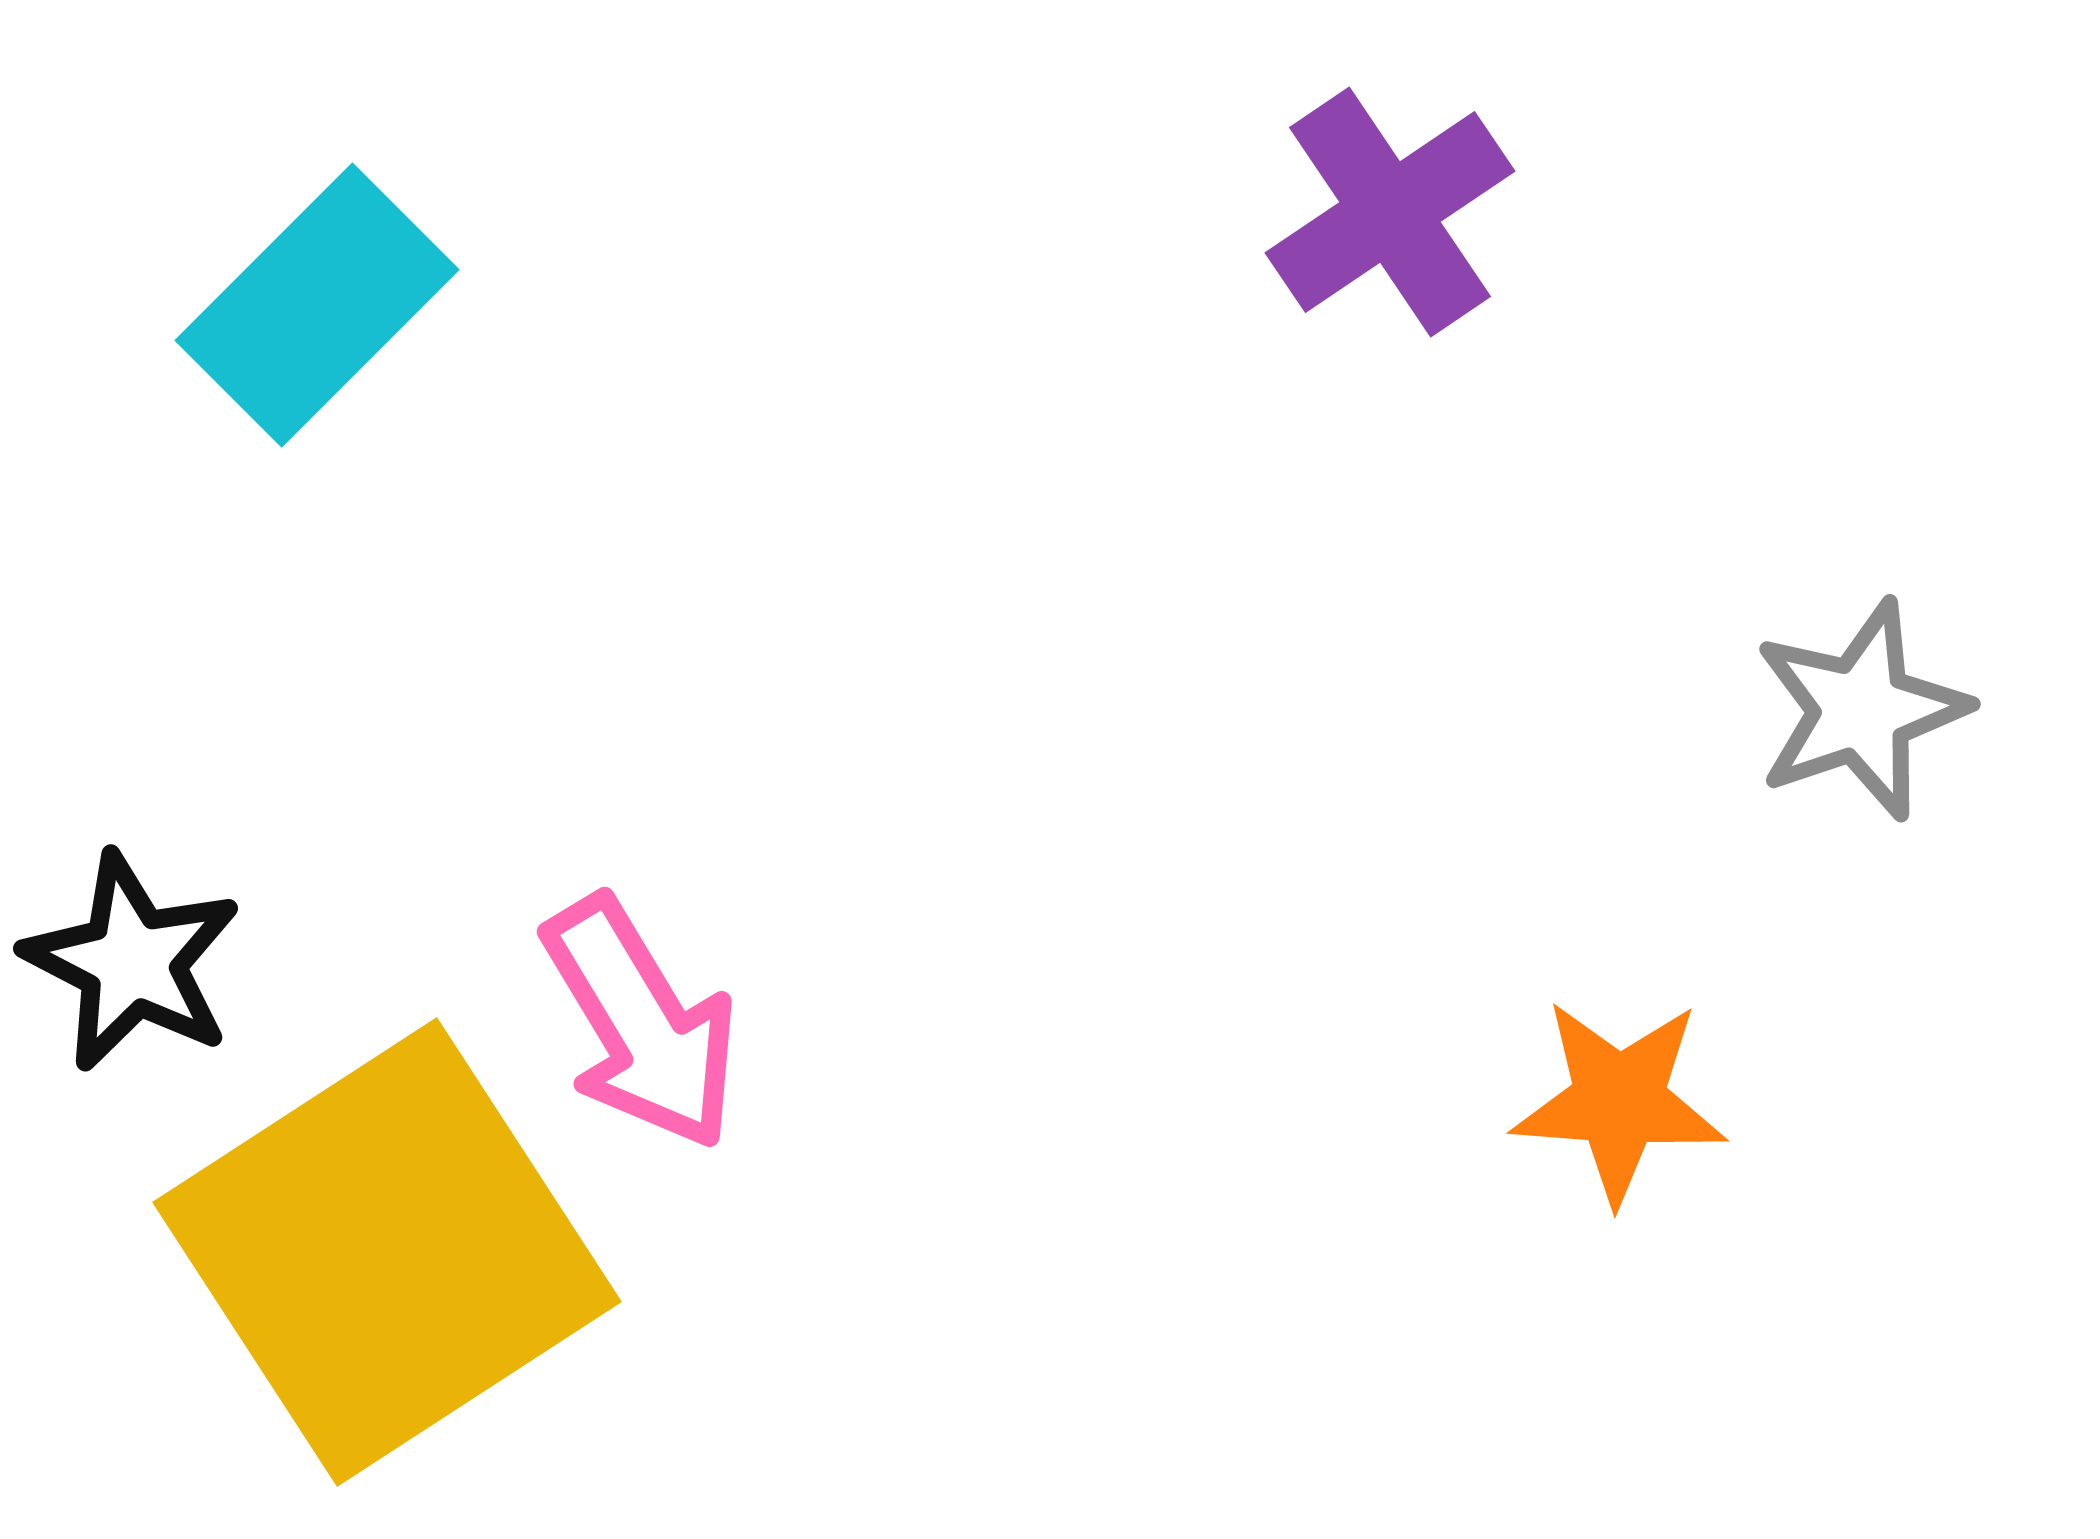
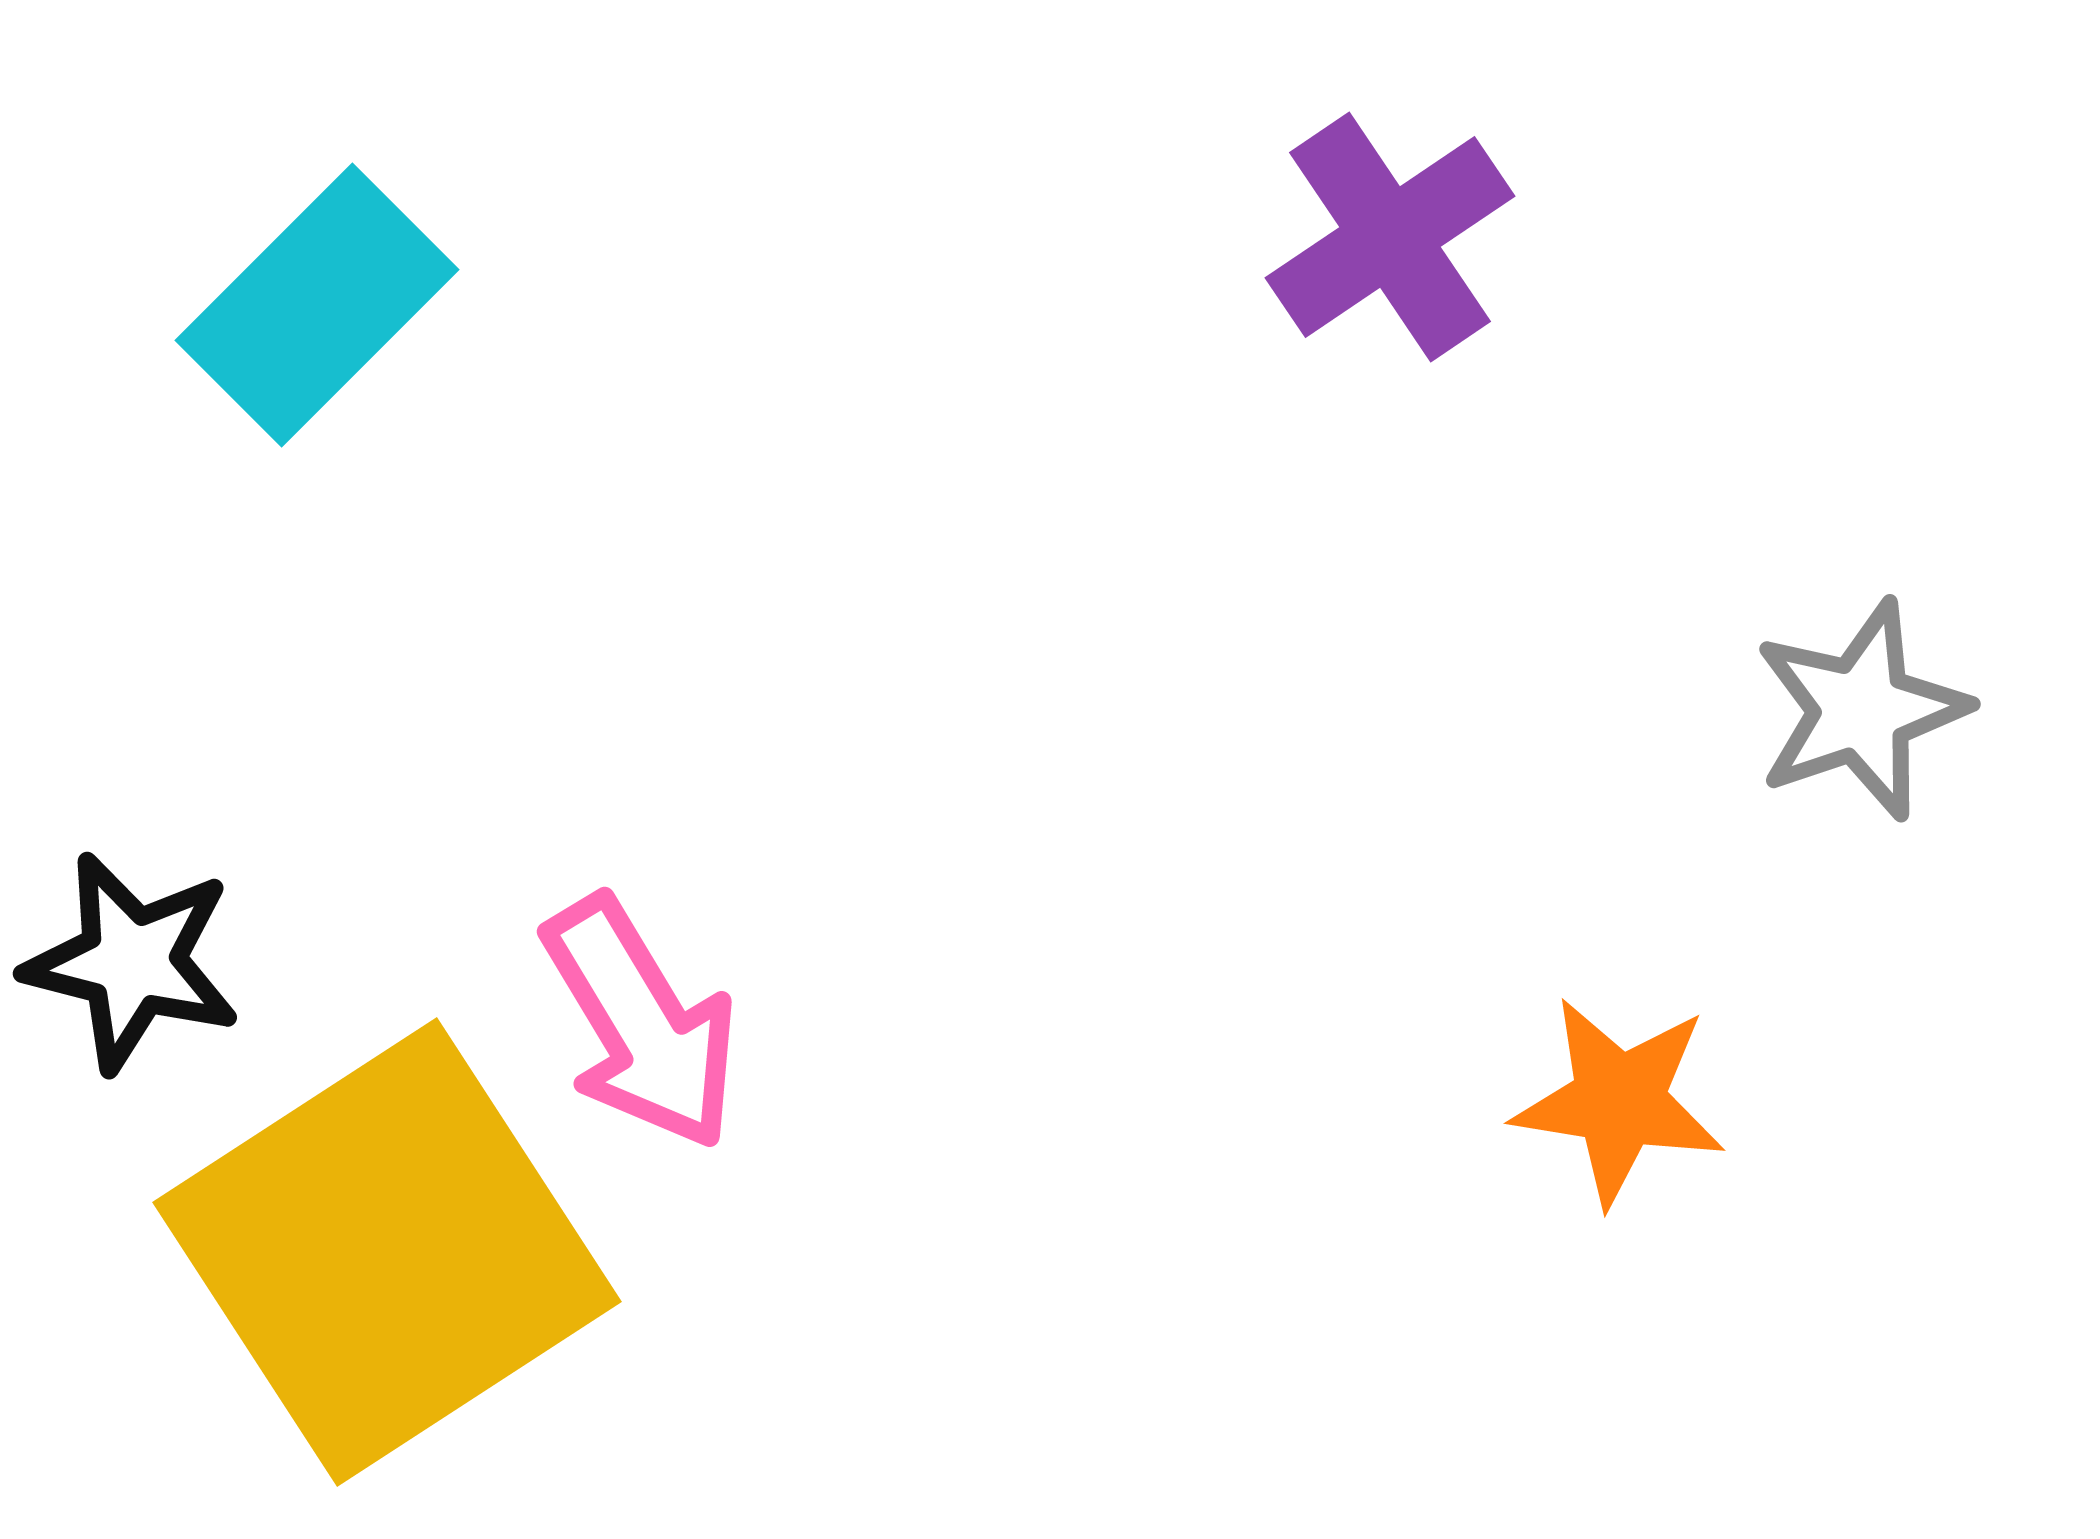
purple cross: moved 25 px down
black star: rotated 13 degrees counterclockwise
orange star: rotated 5 degrees clockwise
